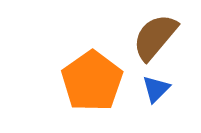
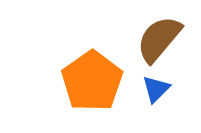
brown semicircle: moved 4 px right, 2 px down
